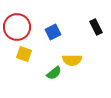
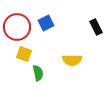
blue square: moved 7 px left, 9 px up
green semicircle: moved 16 px left; rotated 63 degrees counterclockwise
